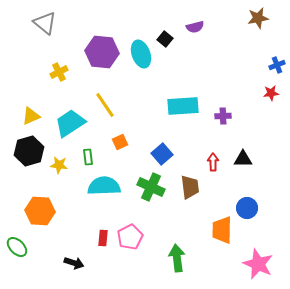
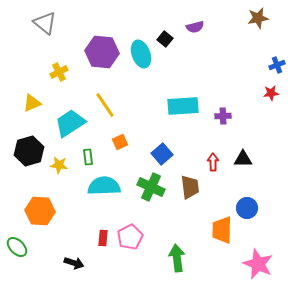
yellow triangle: moved 1 px right, 13 px up
